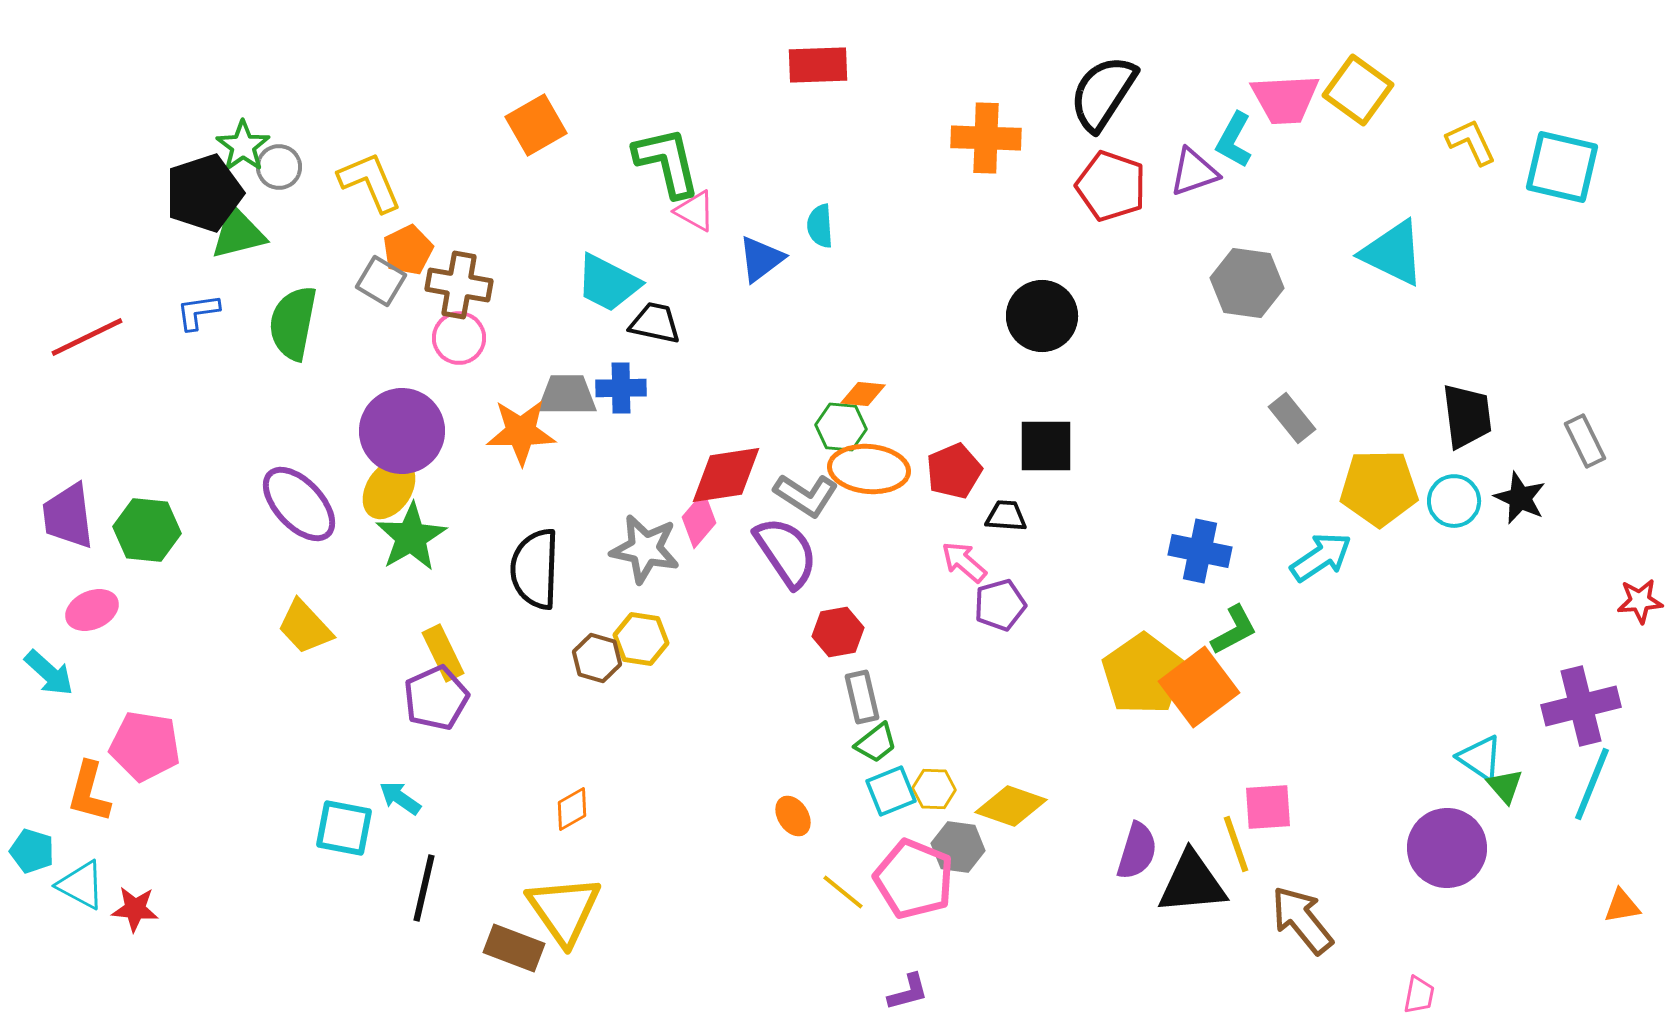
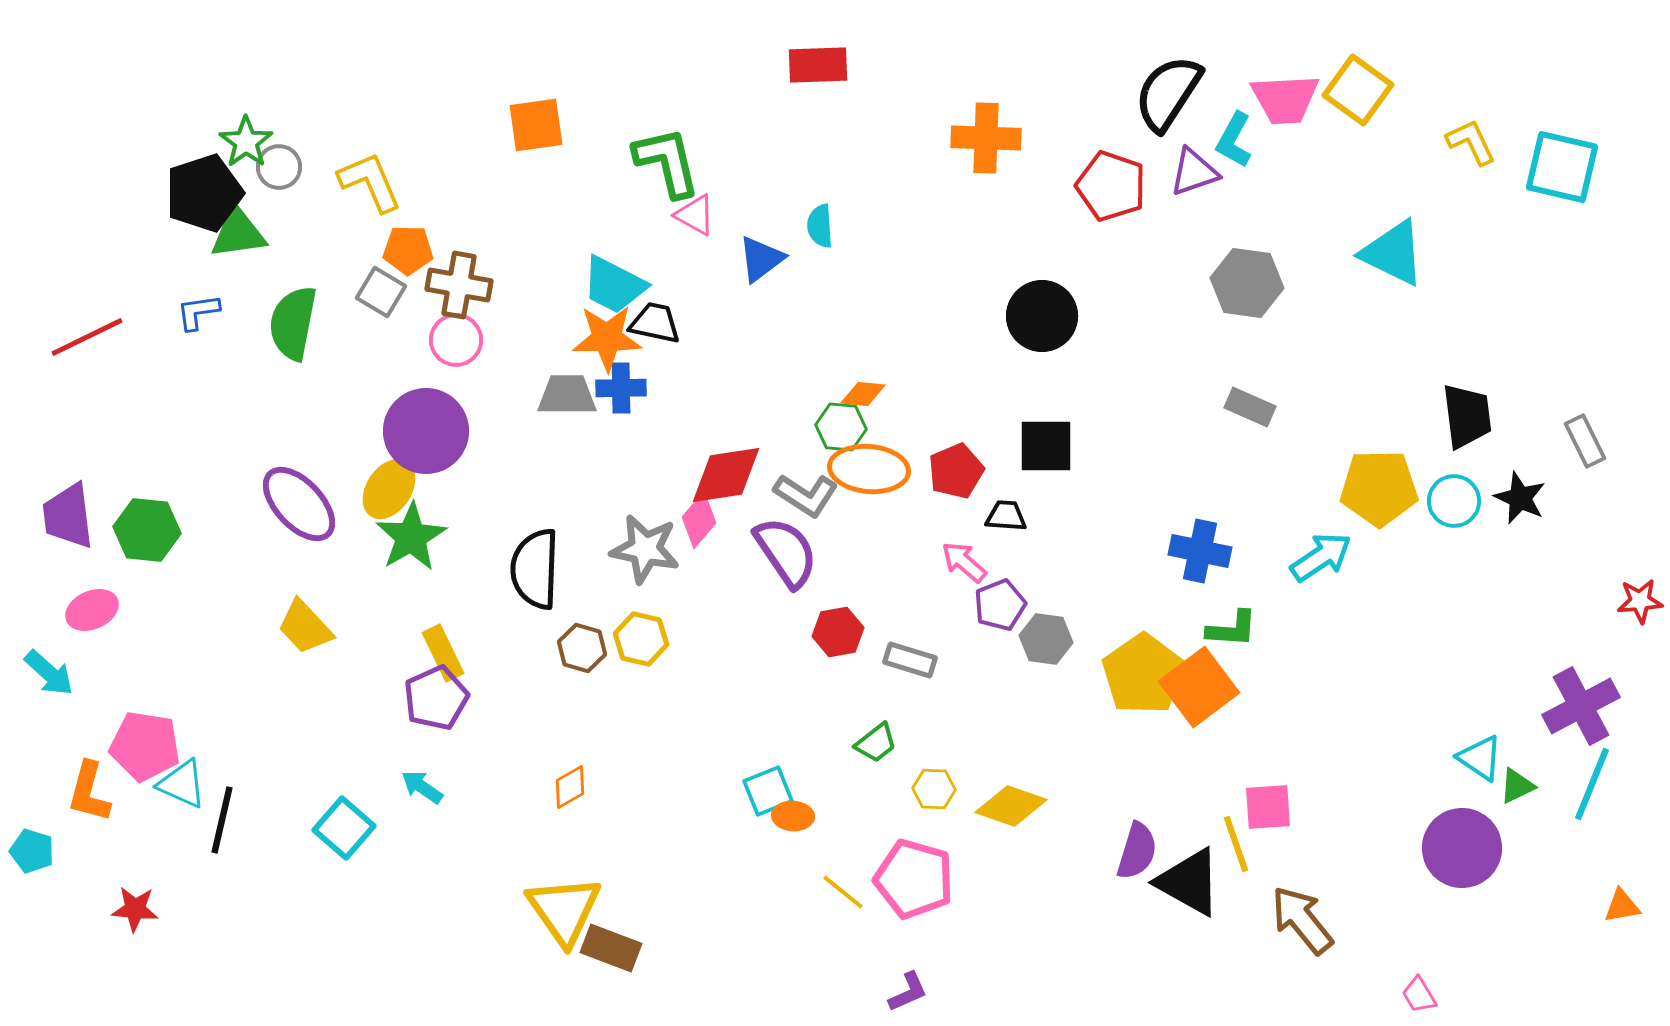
black semicircle at (1103, 93): moved 65 px right
orange square at (536, 125): rotated 22 degrees clockwise
green star at (243, 146): moved 3 px right, 4 px up
pink triangle at (695, 211): moved 4 px down
green triangle at (238, 233): rotated 6 degrees clockwise
orange pentagon at (408, 250): rotated 27 degrees clockwise
gray square at (381, 281): moved 11 px down
cyan trapezoid at (608, 283): moved 6 px right, 2 px down
pink circle at (459, 338): moved 3 px left, 2 px down
gray rectangle at (1292, 418): moved 42 px left, 11 px up; rotated 27 degrees counterclockwise
purple circle at (402, 431): moved 24 px right
orange star at (521, 432): moved 86 px right, 94 px up
red pentagon at (954, 471): moved 2 px right
purple pentagon at (1000, 605): rotated 6 degrees counterclockwise
green L-shape at (1234, 630): moved 2 px left, 1 px up; rotated 32 degrees clockwise
yellow hexagon at (641, 639): rotated 4 degrees clockwise
brown hexagon at (597, 658): moved 15 px left, 10 px up
gray rectangle at (862, 697): moved 48 px right, 37 px up; rotated 60 degrees counterclockwise
purple cross at (1581, 706): rotated 14 degrees counterclockwise
green triangle at (1505, 786): moved 12 px right; rotated 45 degrees clockwise
cyan square at (891, 791): moved 123 px left
cyan arrow at (400, 798): moved 22 px right, 11 px up
orange diamond at (572, 809): moved 2 px left, 22 px up
orange ellipse at (793, 816): rotated 54 degrees counterclockwise
cyan square at (344, 828): rotated 30 degrees clockwise
gray hexagon at (958, 847): moved 88 px right, 208 px up
purple circle at (1447, 848): moved 15 px right
pink pentagon at (914, 879): rotated 6 degrees counterclockwise
black triangle at (1192, 883): moved 3 px left, 1 px up; rotated 34 degrees clockwise
cyan triangle at (81, 885): moved 101 px right, 101 px up; rotated 4 degrees counterclockwise
black line at (424, 888): moved 202 px left, 68 px up
brown rectangle at (514, 948): moved 97 px right
purple L-shape at (908, 992): rotated 9 degrees counterclockwise
pink trapezoid at (1419, 995): rotated 138 degrees clockwise
